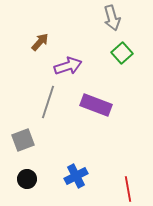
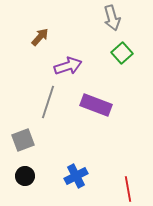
brown arrow: moved 5 px up
black circle: moved 2 px left, 3 px up
